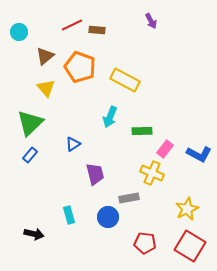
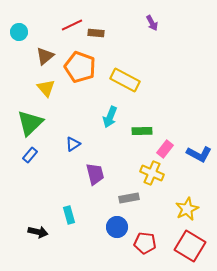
purple arrow: moved 1 px right, 2 px down
brown rectangle: moved 1 px left, 3 px down
blue circle: moved 9 px right, 10 px down
black arrow: moved 4 px right, 2 px up
